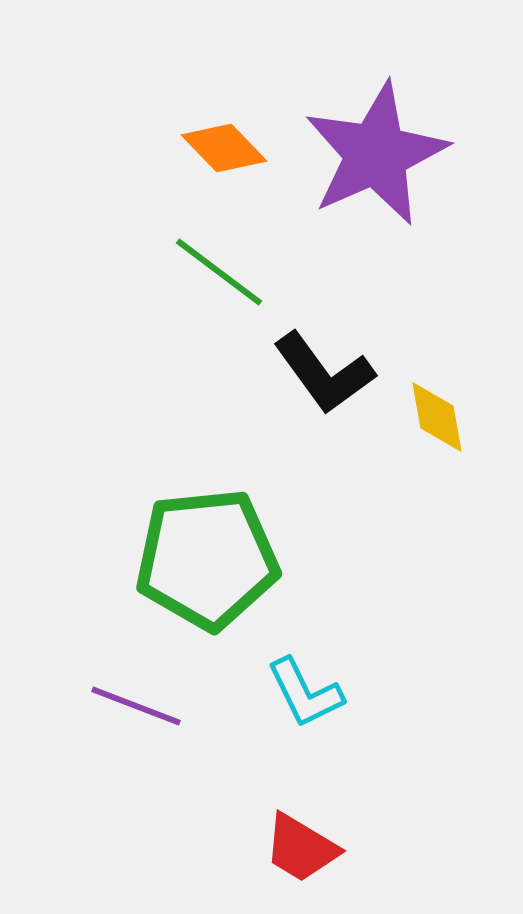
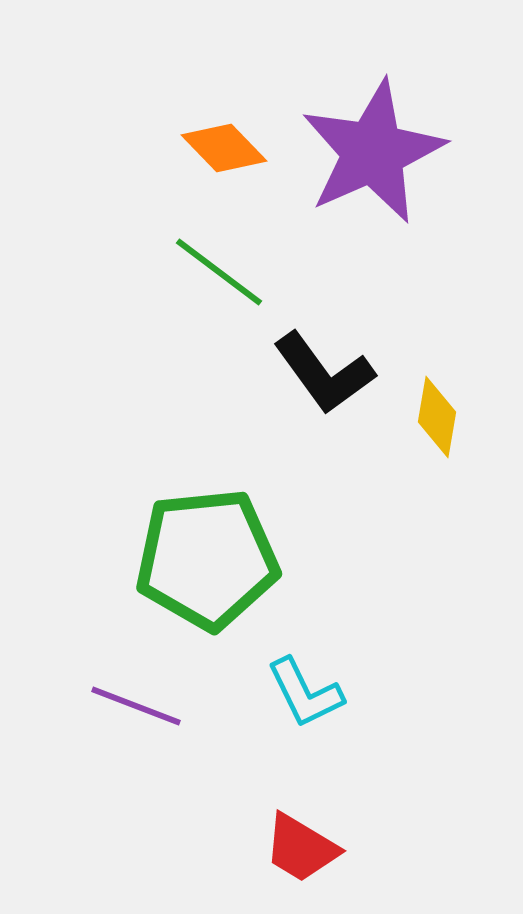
purple star: moved 3 px left, 2 px up
yellow diamond: rotated 20 degrees clockwise
